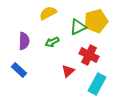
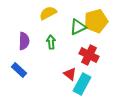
green arrow: moved 1 px left; rotated 112 degrees clockwise
red triangle: moved 2 px right, 3 px down; rotated 40 degrees counterclockwise
cyan rectangle: moved 15 px left
